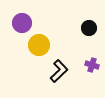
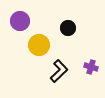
purple circle: moved 2 px left, 2 px up
black circle: moved 21 px left
purple cross: moved 1 px left, 2 px down
